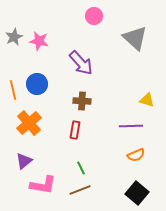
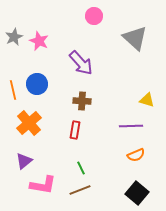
pink star: rotated 12 degrees clockwise
